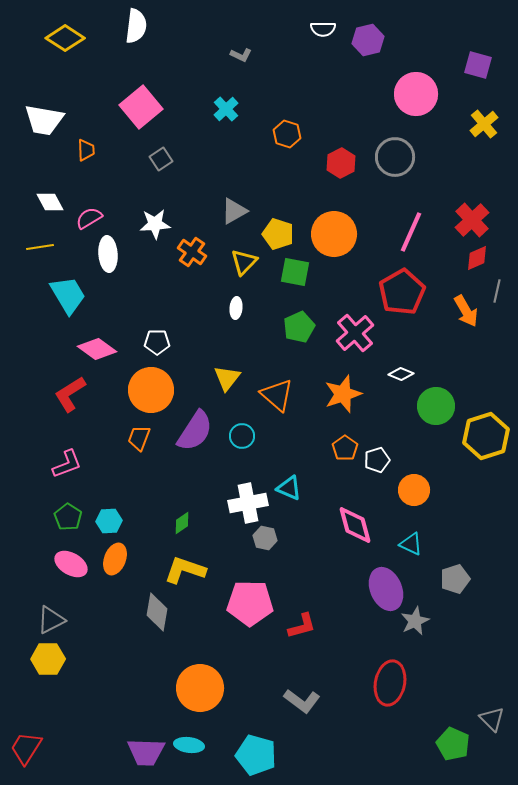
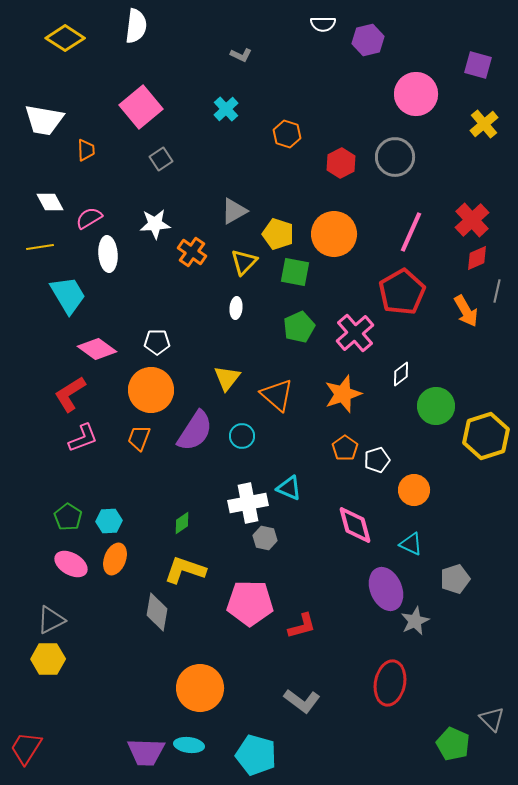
white semicircle at (323, 29): moved 5 px up
white diamond at (401, 374): rotated 60 degrees counterclockwise
pink L-shape at (67, 464): moved 16 px right, 26 px up
